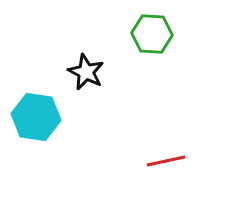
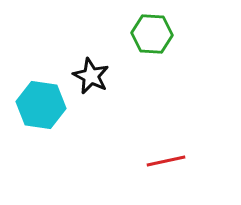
black star: moved 5 px right, 4 px down
cyan hexagon: moved 5 px right, 12 px up
